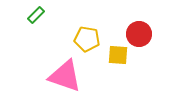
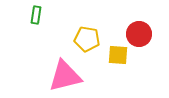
green rectangle: rotated 36 degrees counterclockwise
pink triangle: rotated 33 degrees counterclockwise
